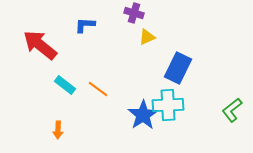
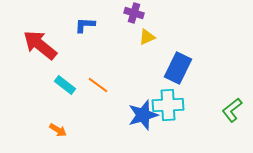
orange line: moved 4 px up
blue star: rotated 16 degrees clockwise
orange arrow: rotated 60 degrees counterclockwise
